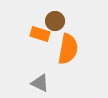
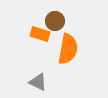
gray triangle: moved 2 px left, 1 px up
